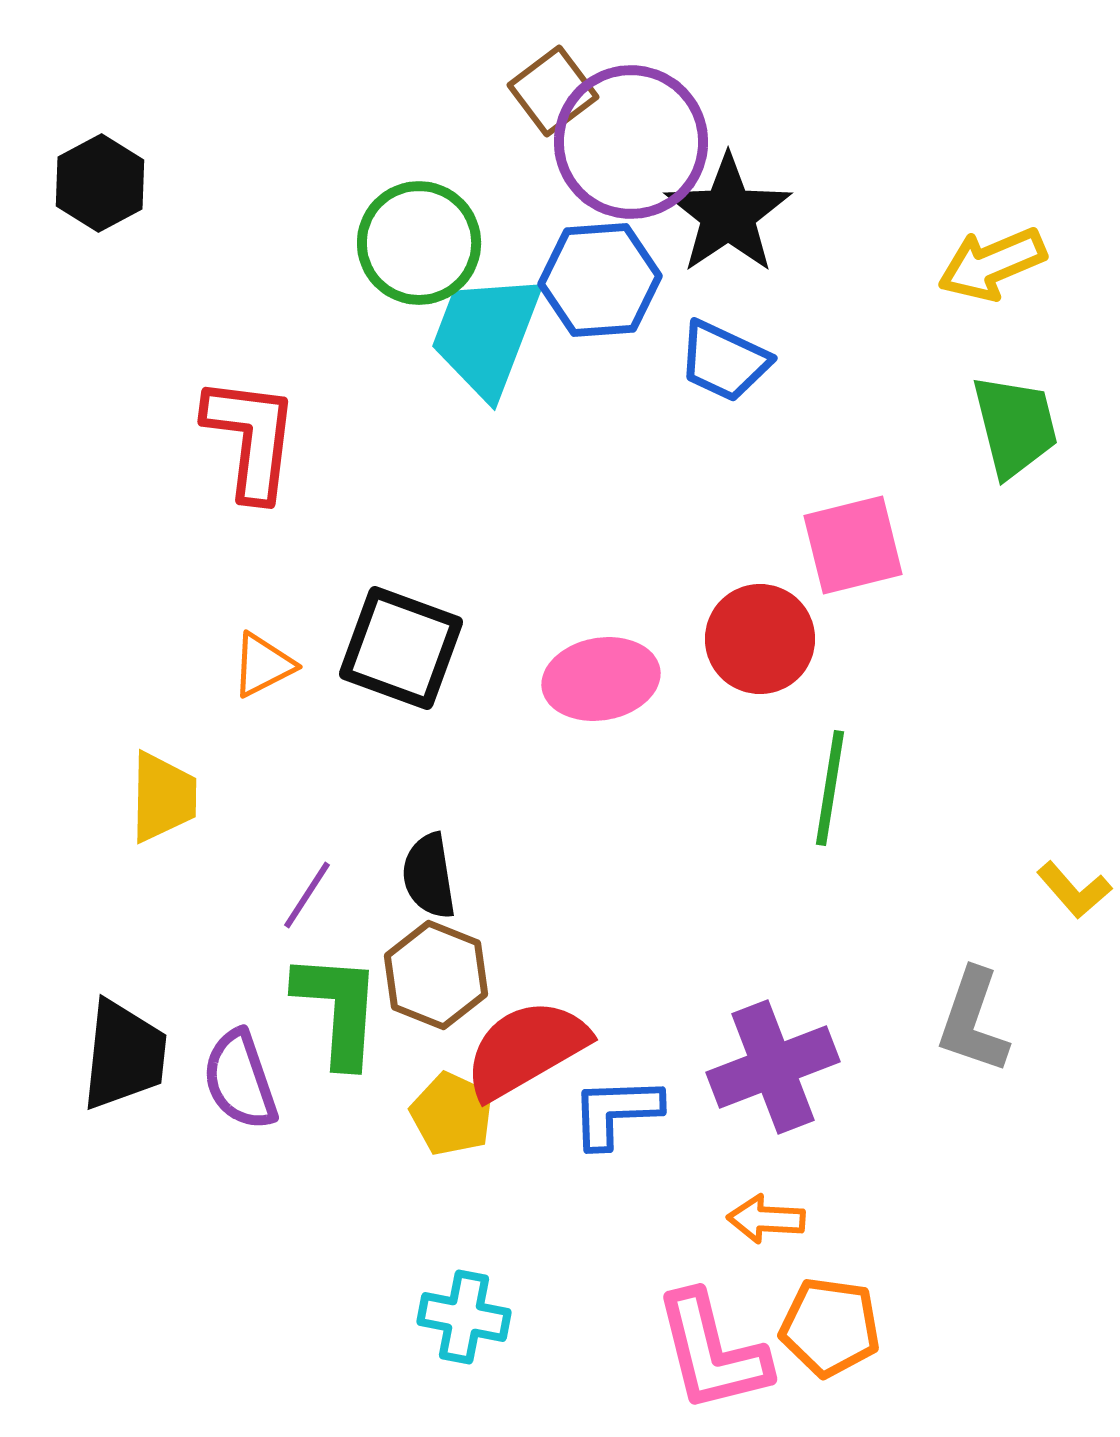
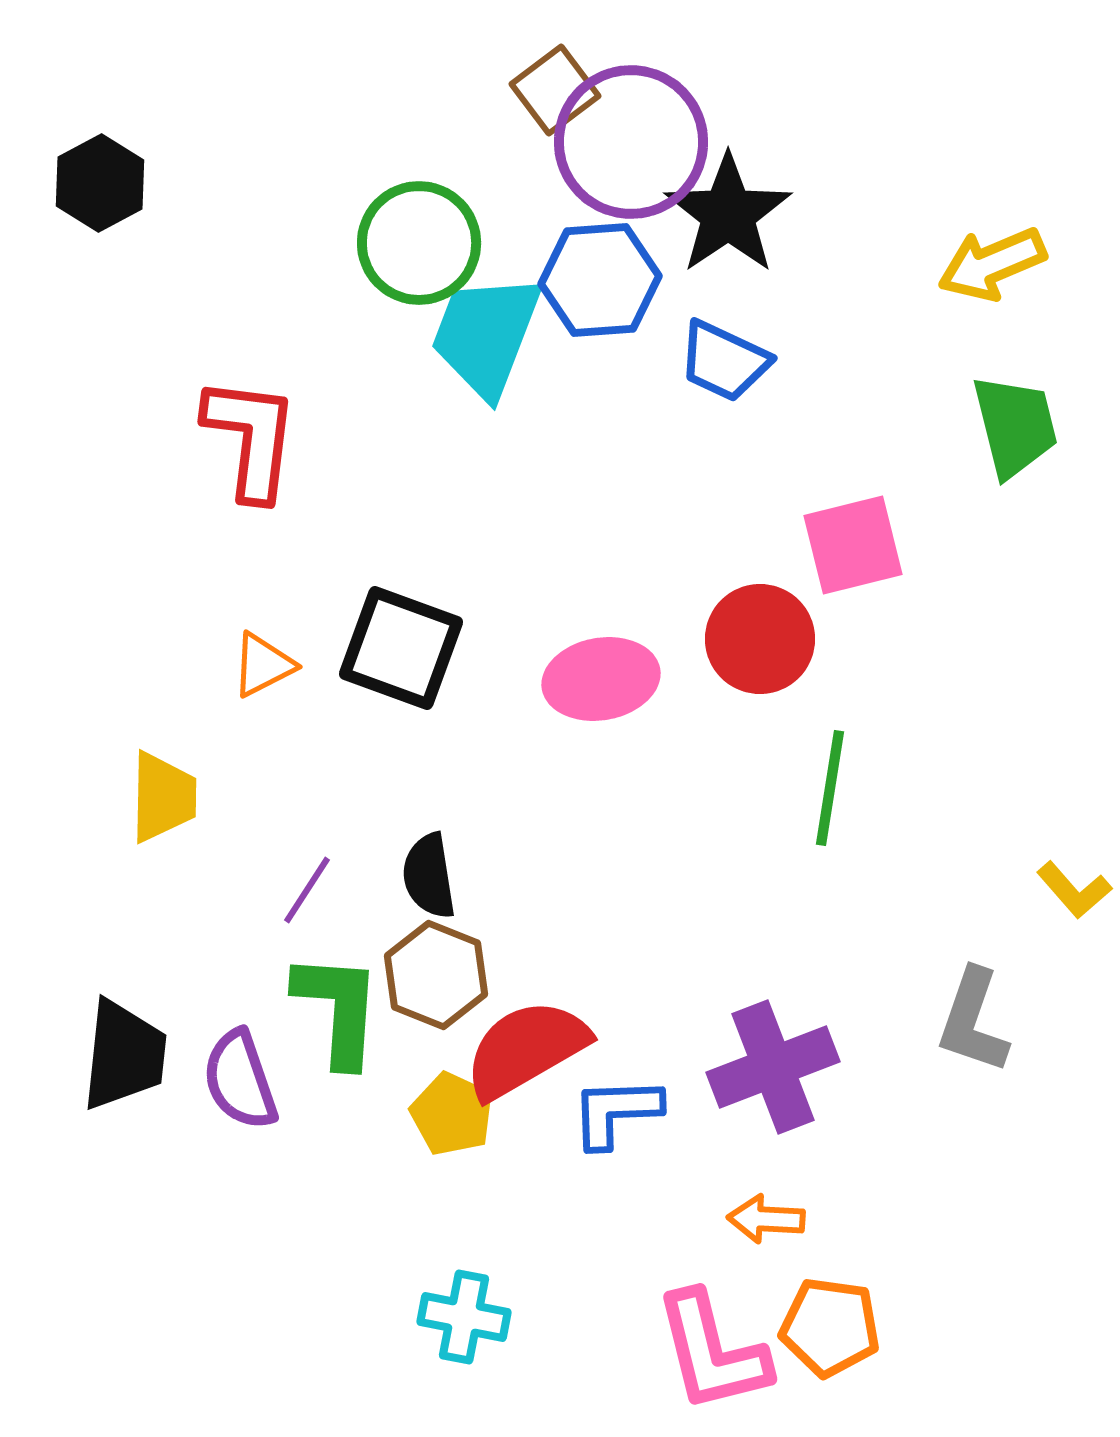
brown square: moved 2 px right, 1 px up
purple line: moved 5 px up
